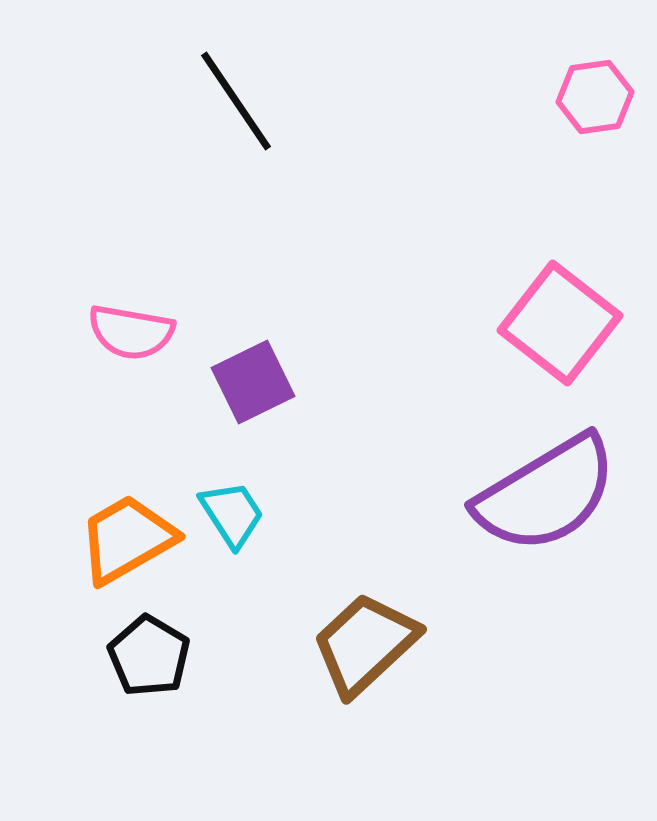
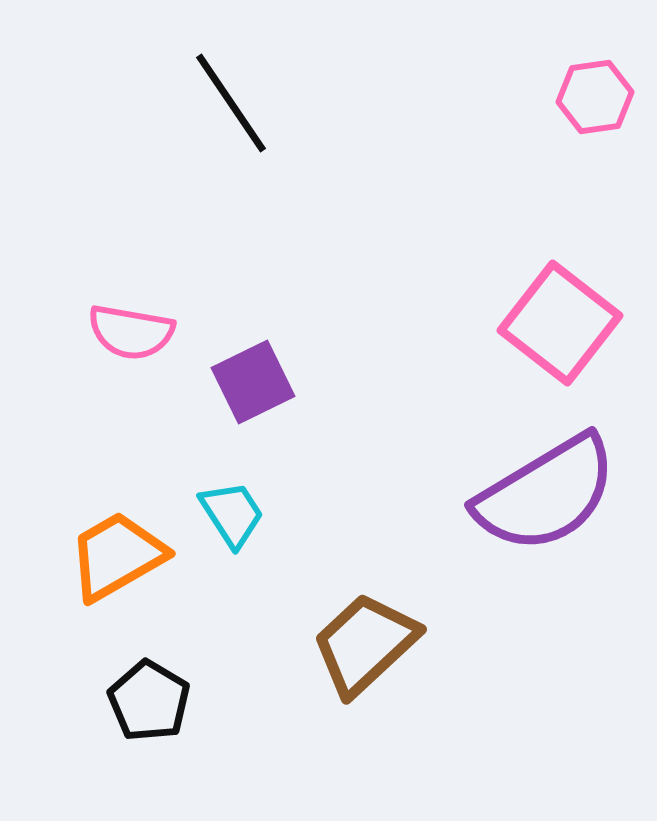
black line: moved 5 px left, 2 px down
orange trapezoid: moved 10 px left, 17 px down
black pentagon: moved 45 px down
